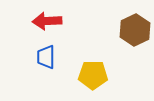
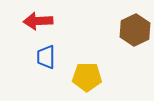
red arrow: moved 9 px left
yellow pentagon: moved 6 px left, 2 px down
